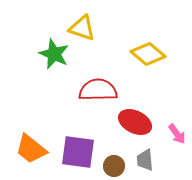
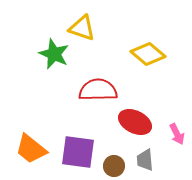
pink arrow: rotated 10 degrees clockwise
